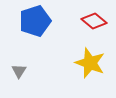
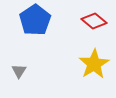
blue pentagon: moved 1 px up; rotated 16 degrees counterclockwise
yellow star: moved 4 px right, 1 px down; rotated 20 degrees clockwise
